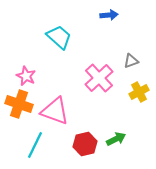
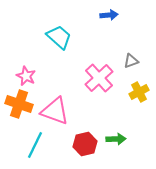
green arrow: rotated 24 degrees clockwise
